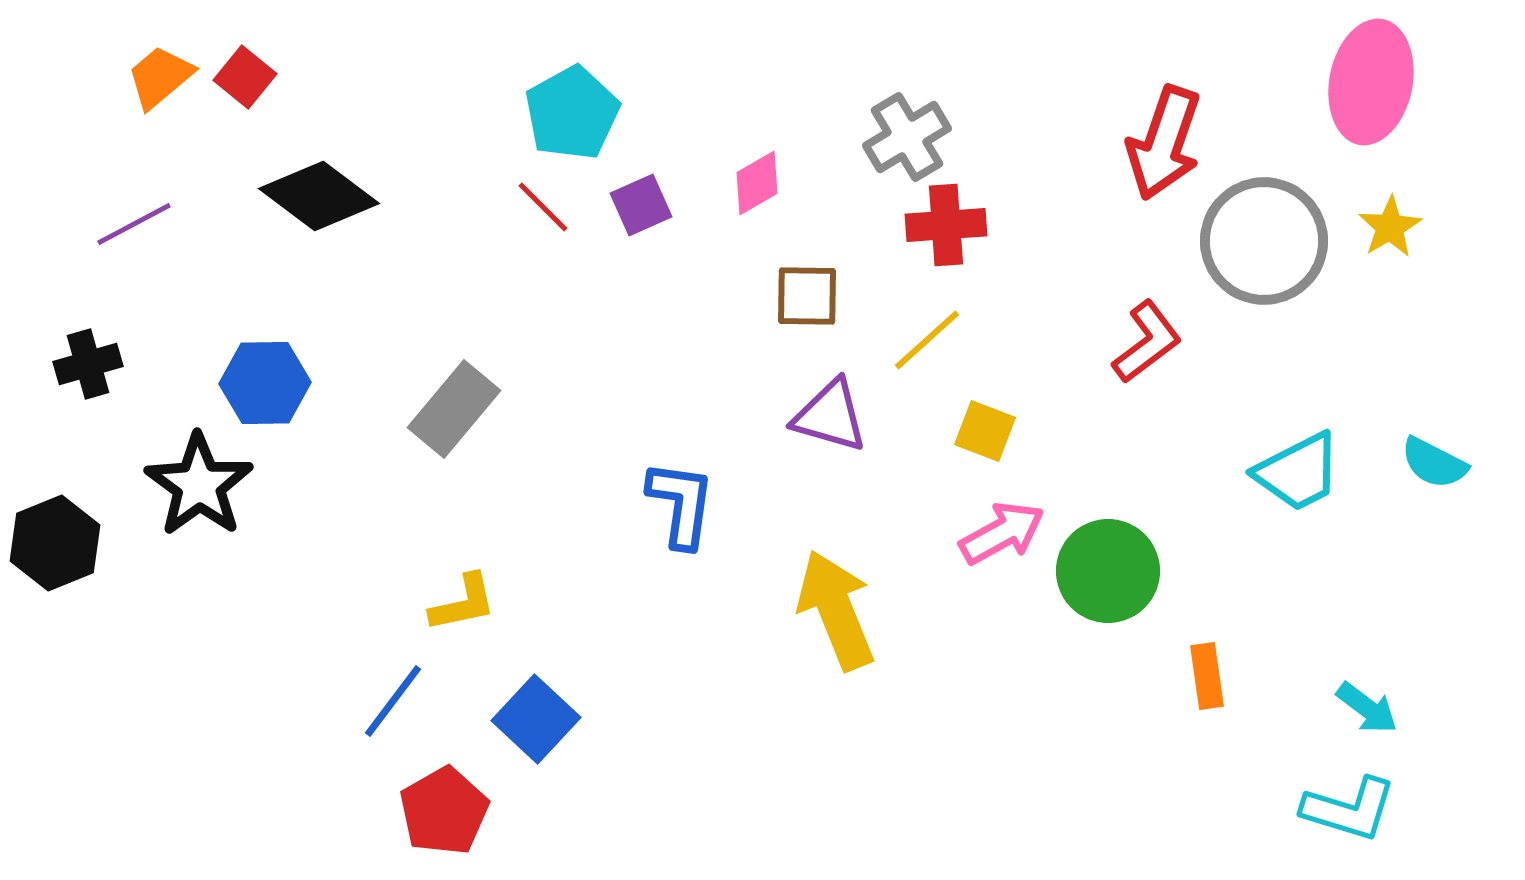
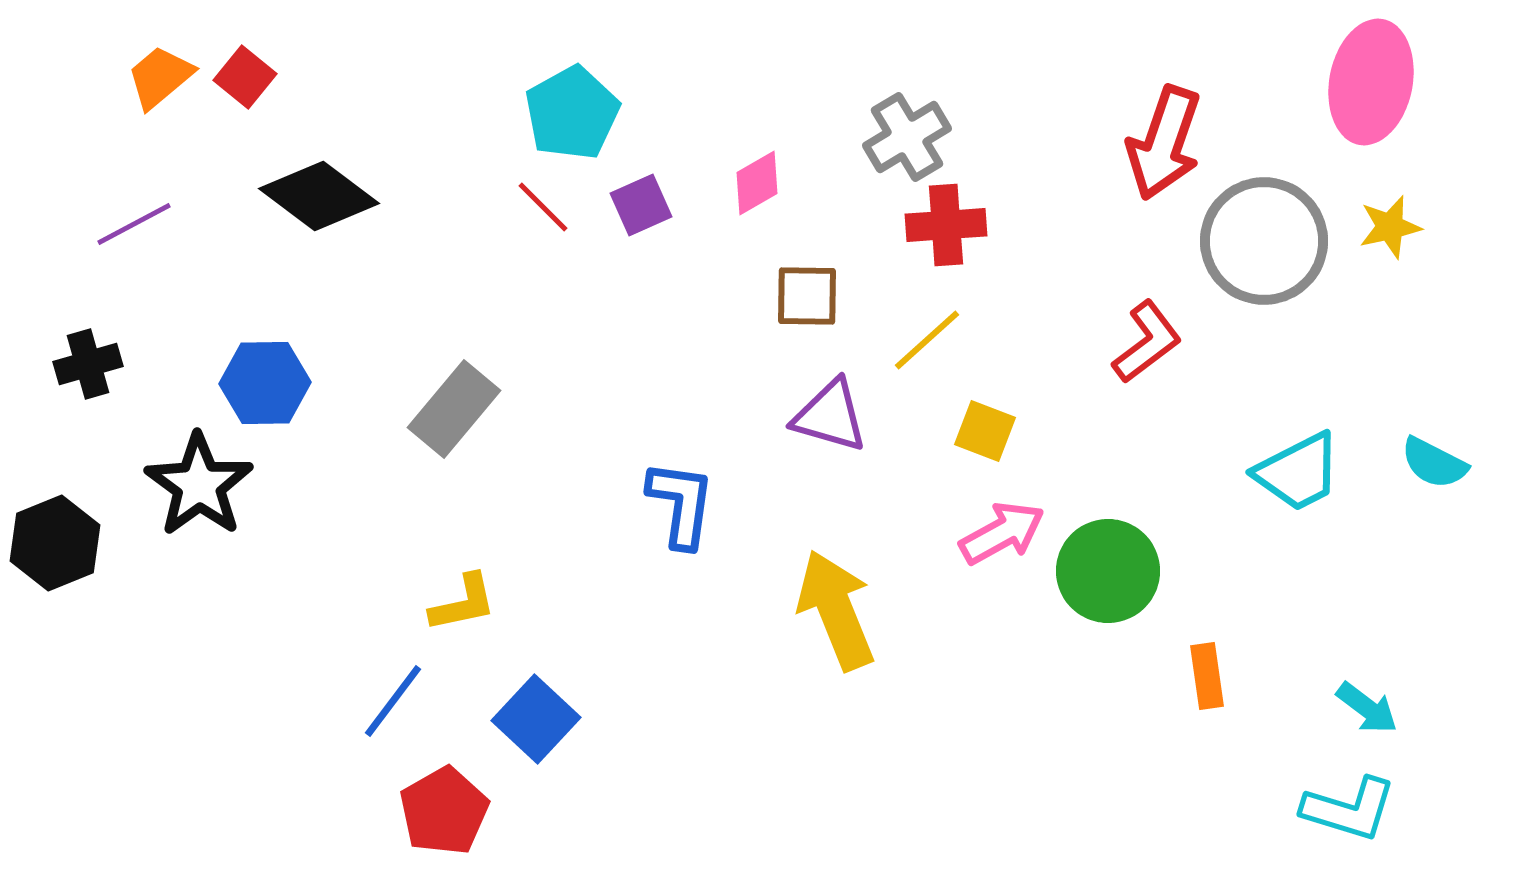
yellow star: rotated 18 degrees clockwise
